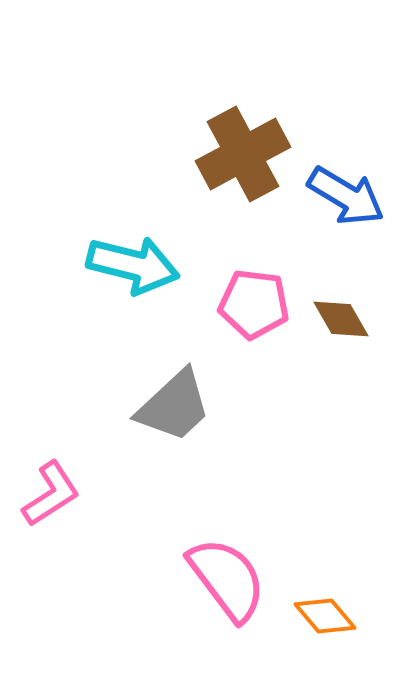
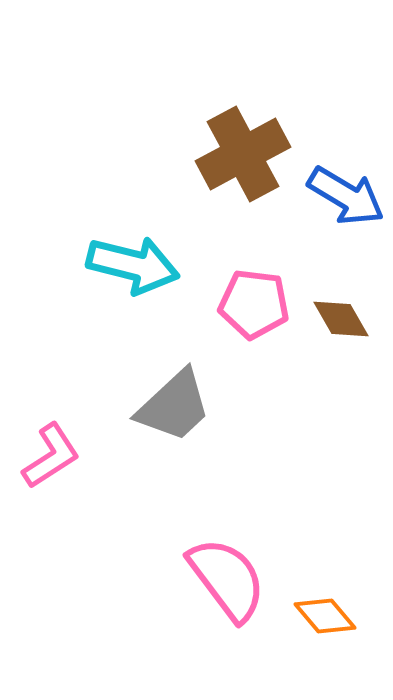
pink L-shape: moved 38 px up
